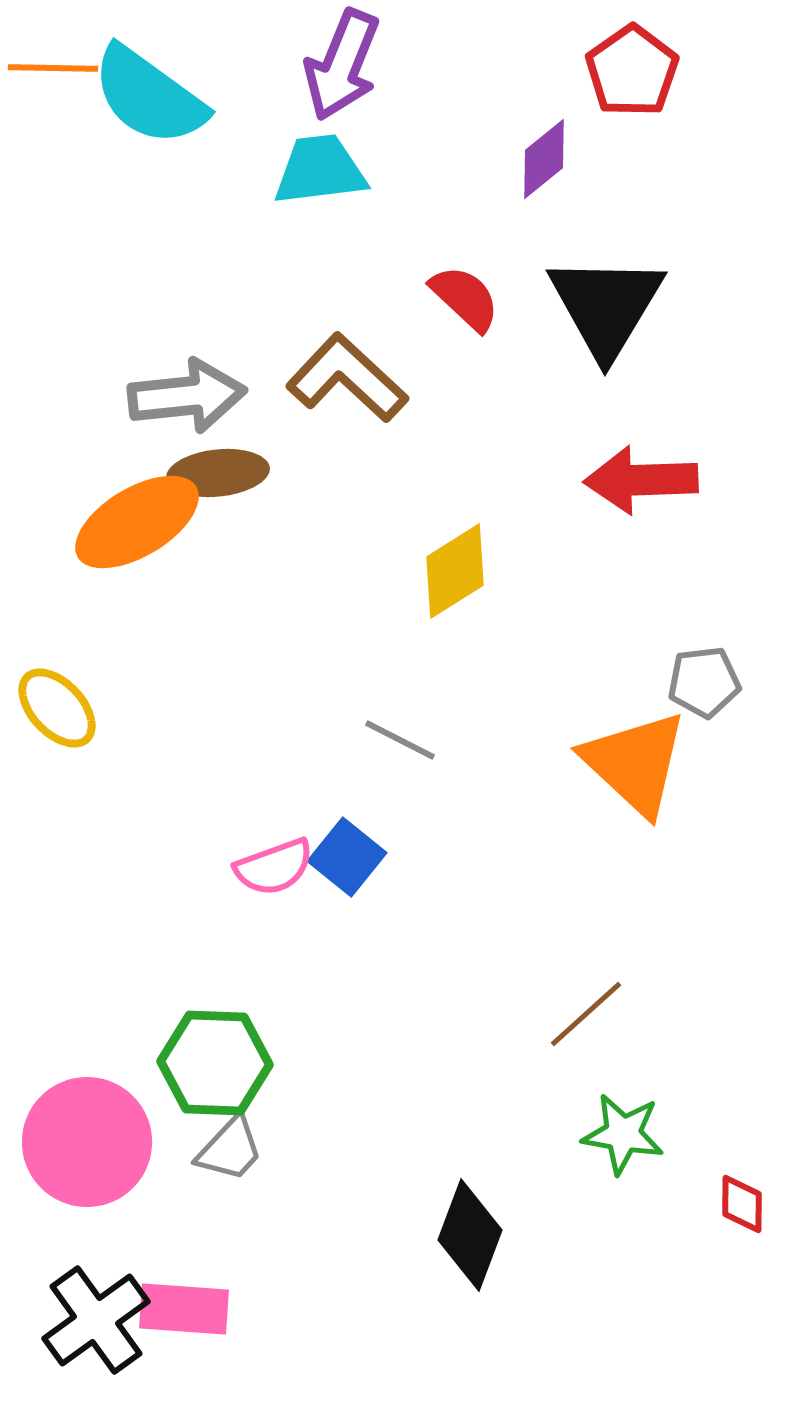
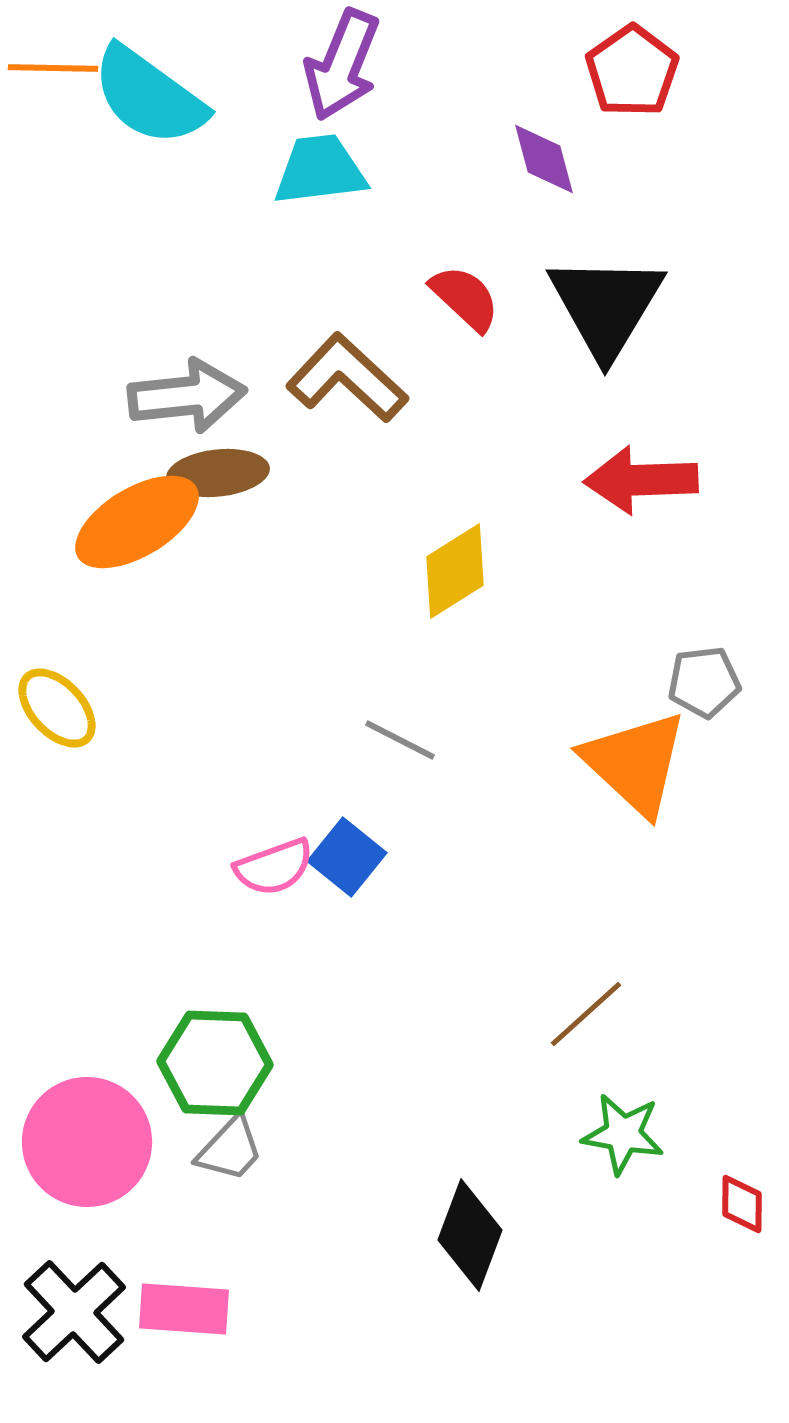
purple diamond: rotated 66 degrees counterclockwise
black cross: moved 22 px left, 8 px up; rotated 7 degrees counterclockwise
